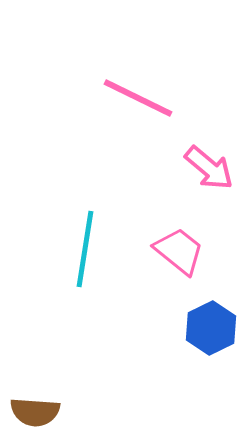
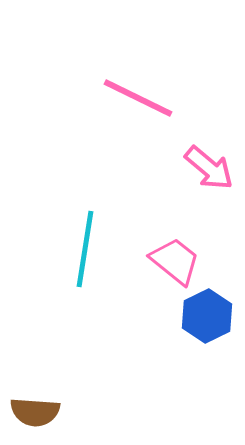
pink trapezoid: moved 4 px left, 10 px down
blue hexagon: moved 4 px left, 12 px up
